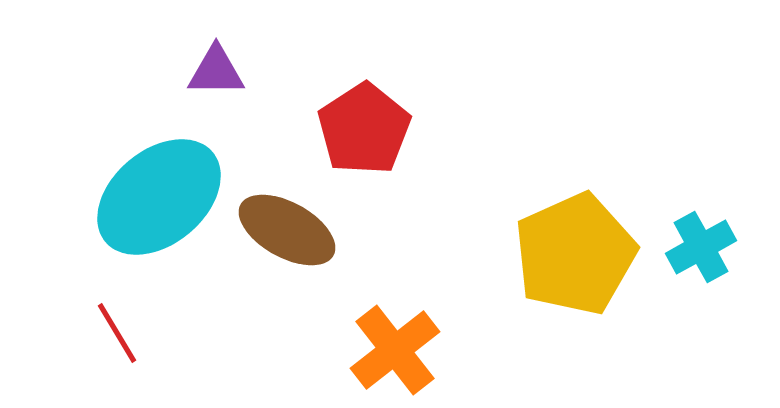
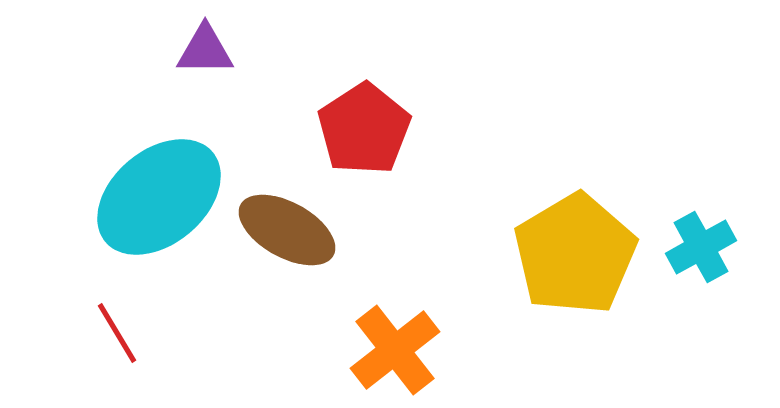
purple triangle: moved 11 px left, 21 px up
yellow pentagon: rotated 7 degrees counterclockwise
